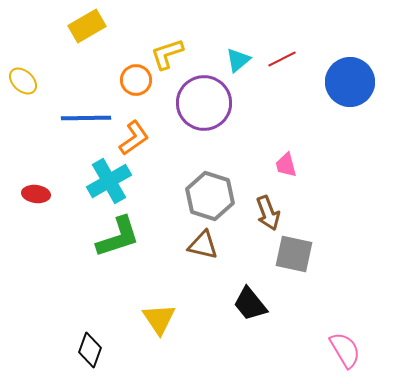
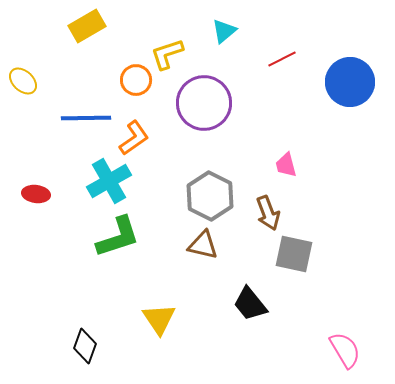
cyan triangle: moved 14 px left, 29 px up
gray hexagon: rotated 9 degrees clockwise
black diamond: moved 5 px left, 4 px up
